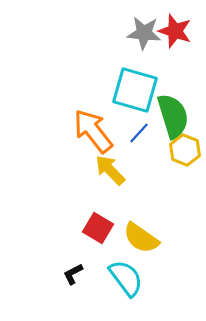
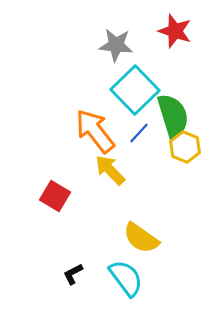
gray star: moved 28 px left, 12 px down
cyan square: rotated 30 degrees clockwise
orange arrow: moved 2 px right
yellow hexagon: moved 3 px up
red square: moved 43 px left, 32 px up
